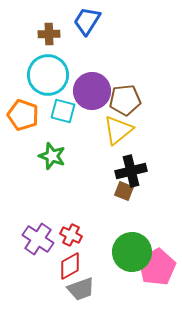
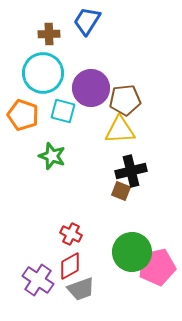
cyan circle: moved 5 px left, 2 px up
purple circle: moved 1 px left, 3 px up
yellow triangle: moved 2 px right; rotated 36 degrees clockwise
brown square: moved 3 px left
red cross: moved 1 px up
purple cross: moved 41 px down
pink pentagon: rotated 18 degrees clockwise
